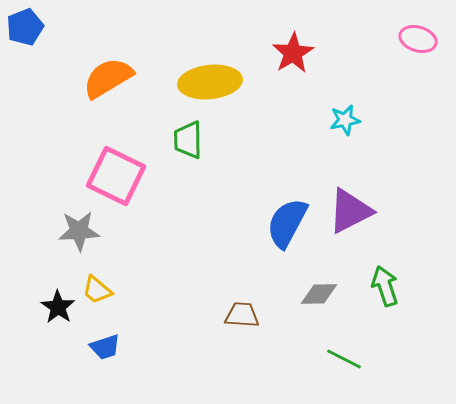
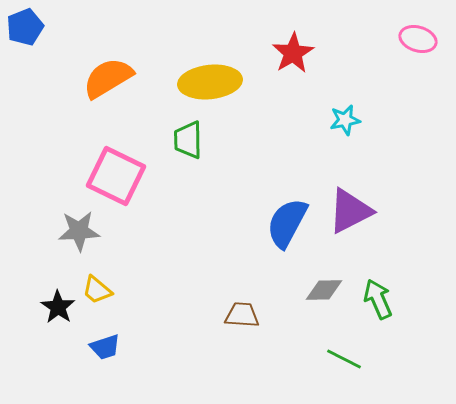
green arrow: moved 7 px left, 13 px down; rotated 6 degrees counterclockwise
gray diamond: moved 5 px right, 4 px up
